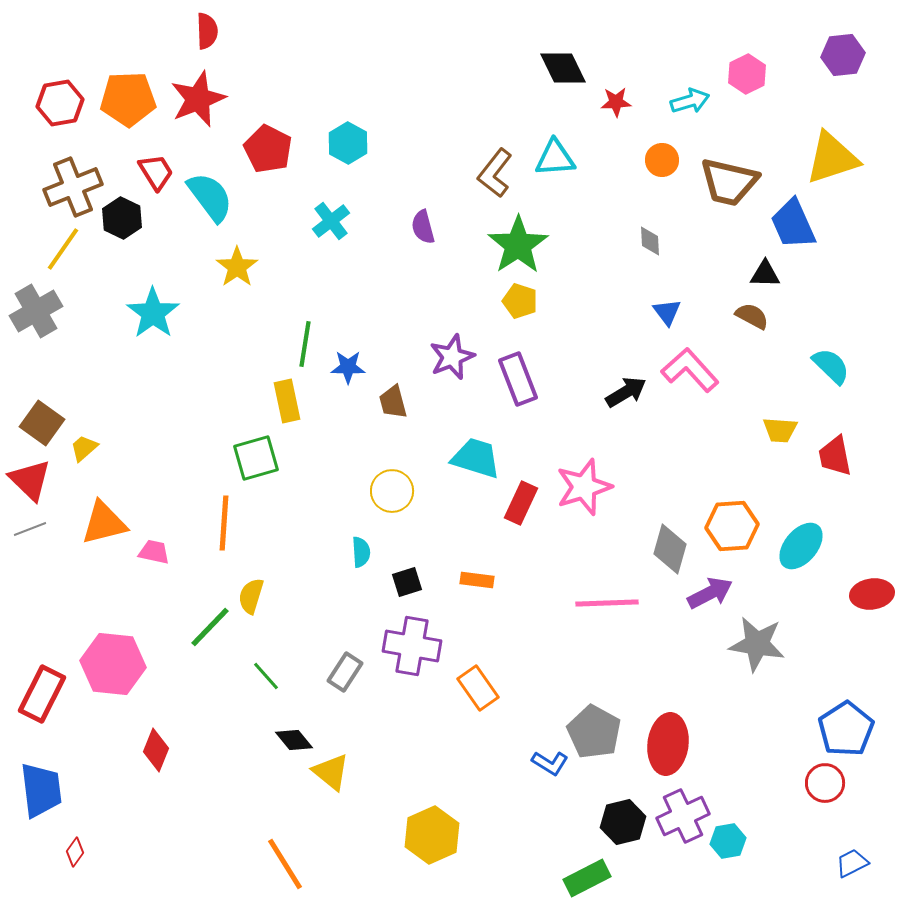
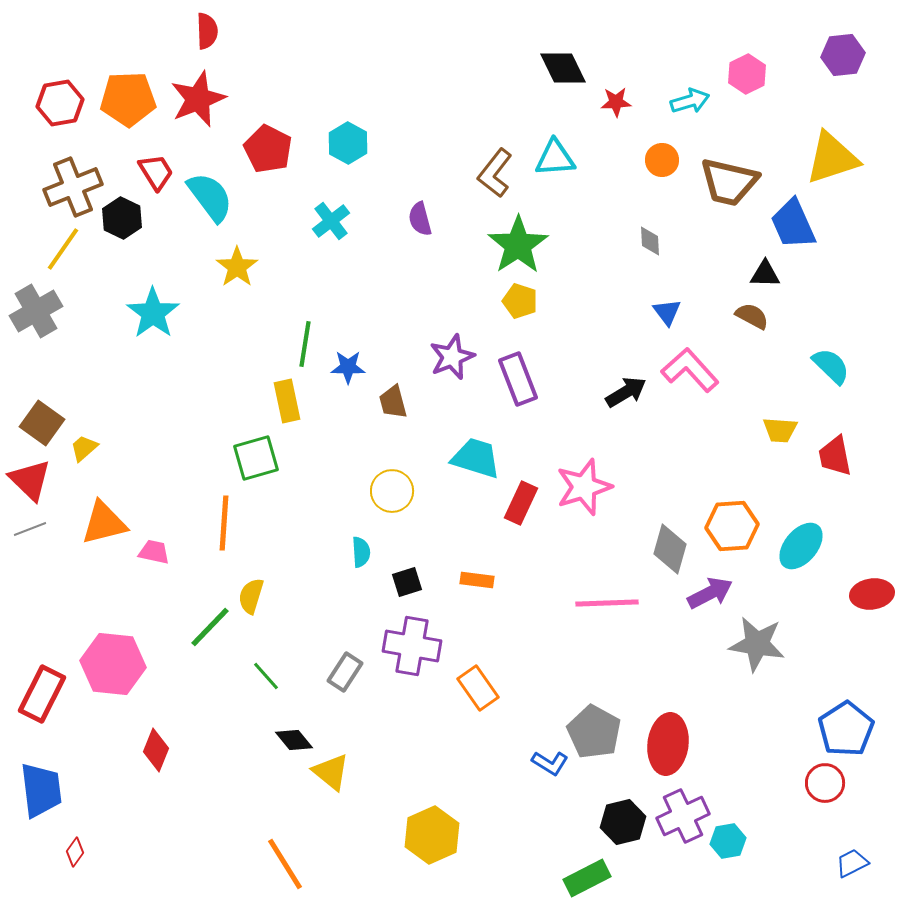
purple semicircle at (423, 227): moved 3 px left, 8 px up
